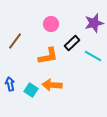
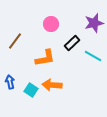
orange L-shape: moved 3 px left, 2 px down
blue arrow: moved 2 px up
